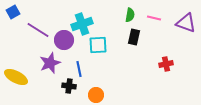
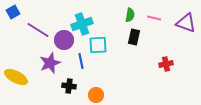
blue line: moved 2 px right, 8 px up
